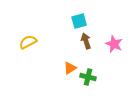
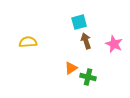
cyan square: moved 1 px down
yellow semicircle: rotated 24 degrees clockwise
orange triangle: moved 1 px right
